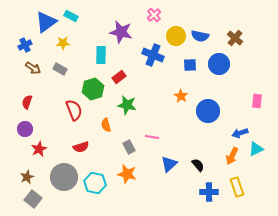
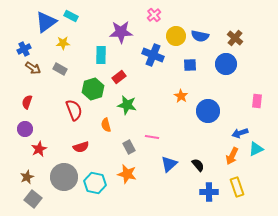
purple star at (121, 32): rotated 15 degrees counterclockwise
blue cross at (25, 45): moved 1 px left, 4 px down
blue circle at (219, 64): moved 7 px right
